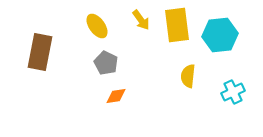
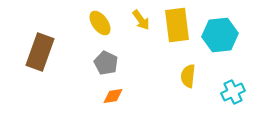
yellow ellipse: moved 3 px right, 3 px up
brown rectangle: rotated 9 degrees clockwise
orange diamond: moved 3 px left
